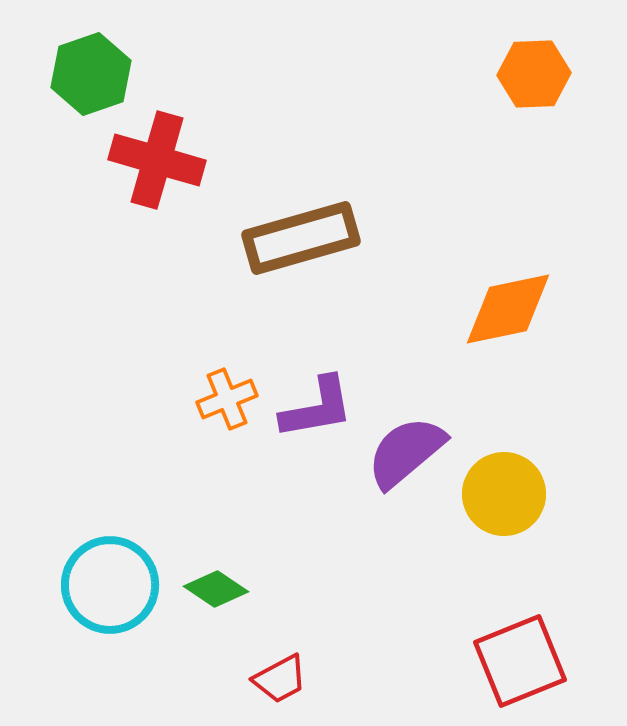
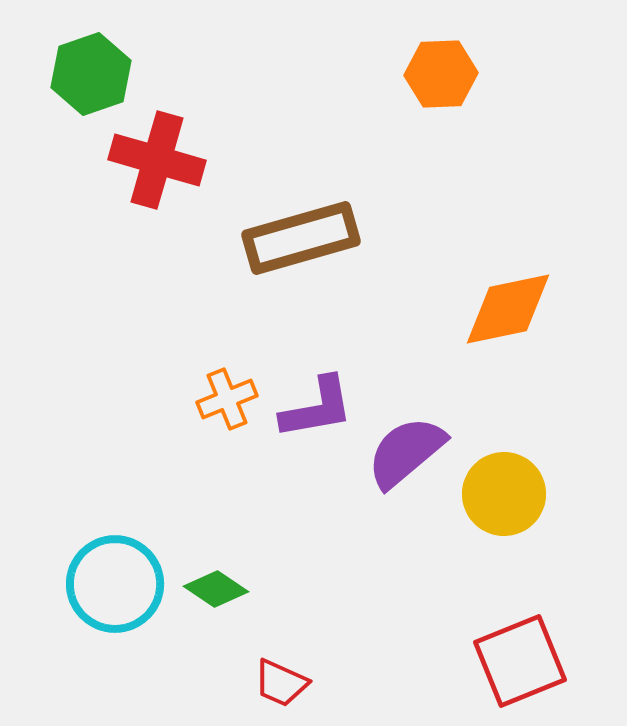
orange hexagon: moved 93 px left
cyan circle: moved 5 px right, 1 px up
red trapezoid: moved 1 px right, 4 px down; rotated 52 degrees clockwise
